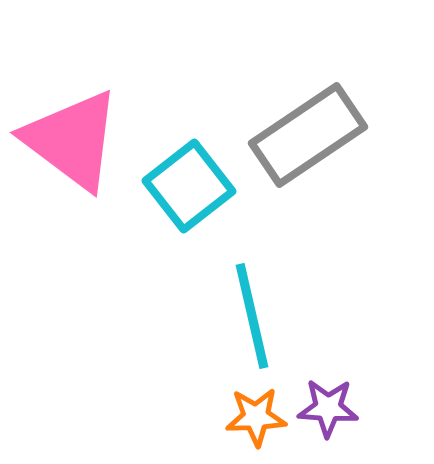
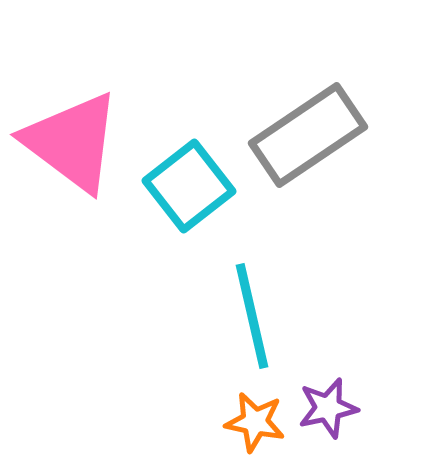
pink triangle: moved 2 px down
purple star: rotated 16 degrees counterclockwise
orange star: moved 1 px left, 5 px down; rotated 14 degrees clockwise
